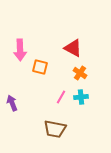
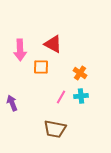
red triangle: moved 20 px left, 4 px up
orange square: moved 1 px right; rotated 14 degrees counterclockwise
cyan cross: moved 1 px up
